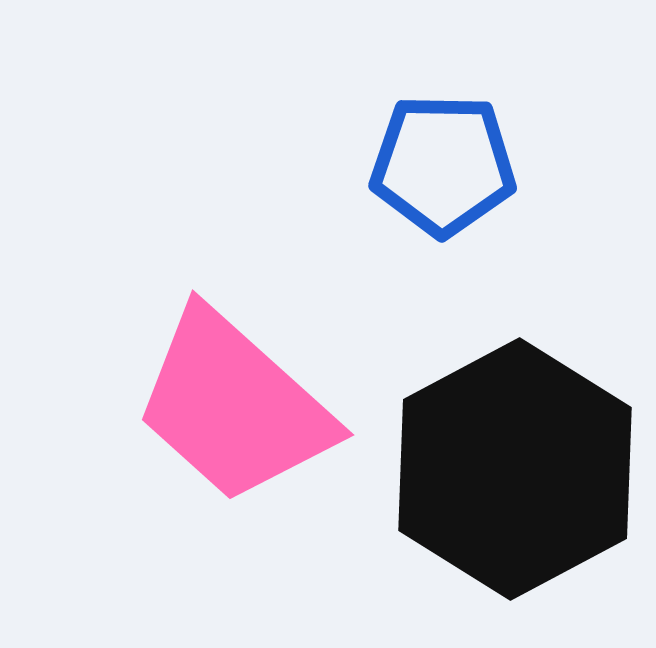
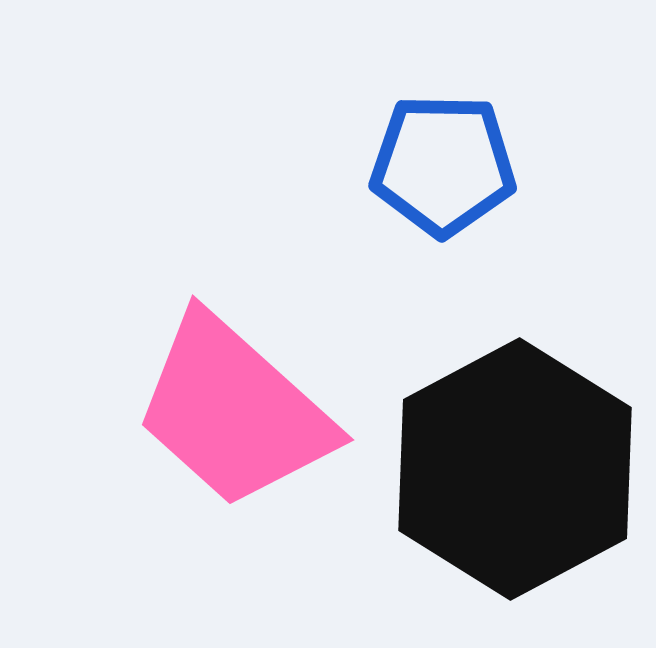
pink trapezoid: moved 5 px down
